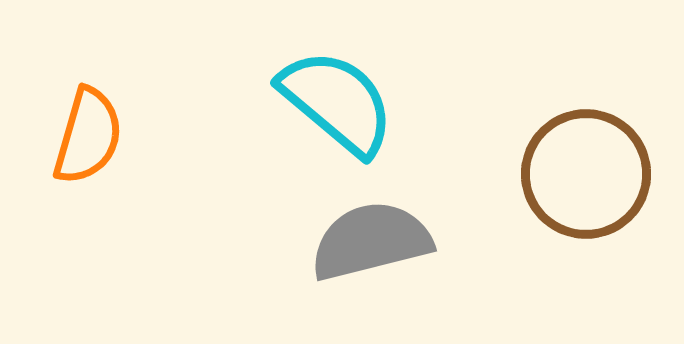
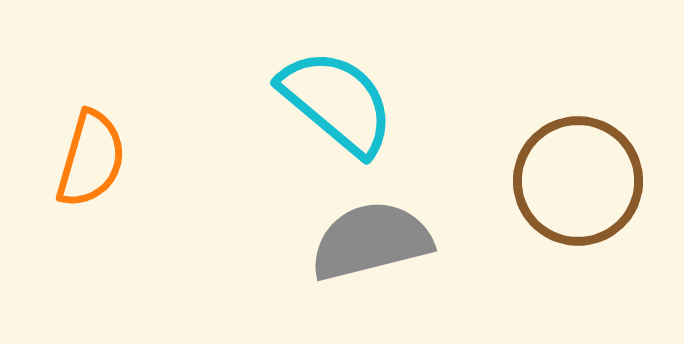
orange semicircle: moved 3 px right, 23 px down
brown circle: moved 8 px left, 7 px down
